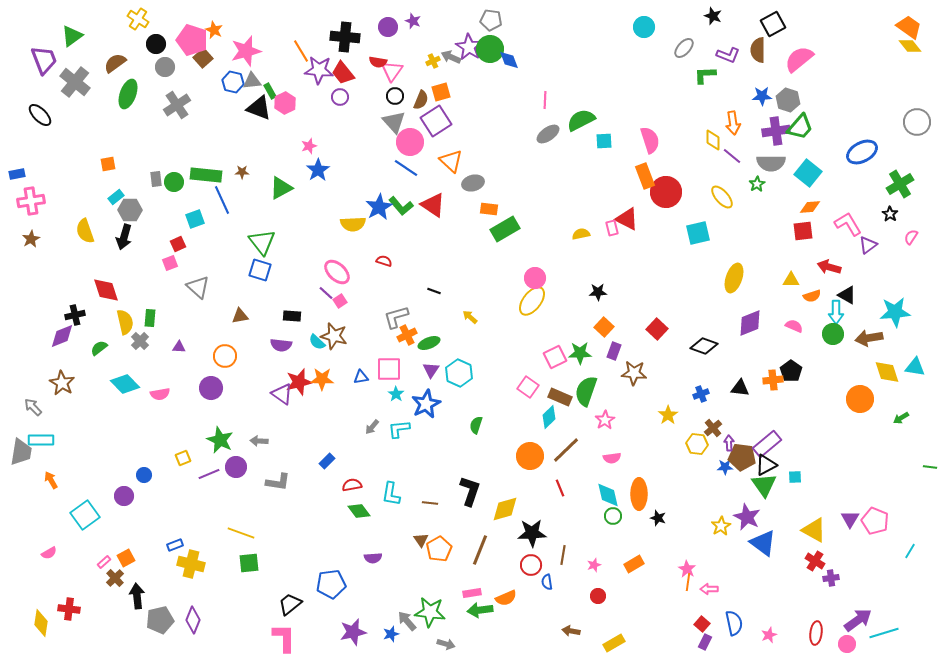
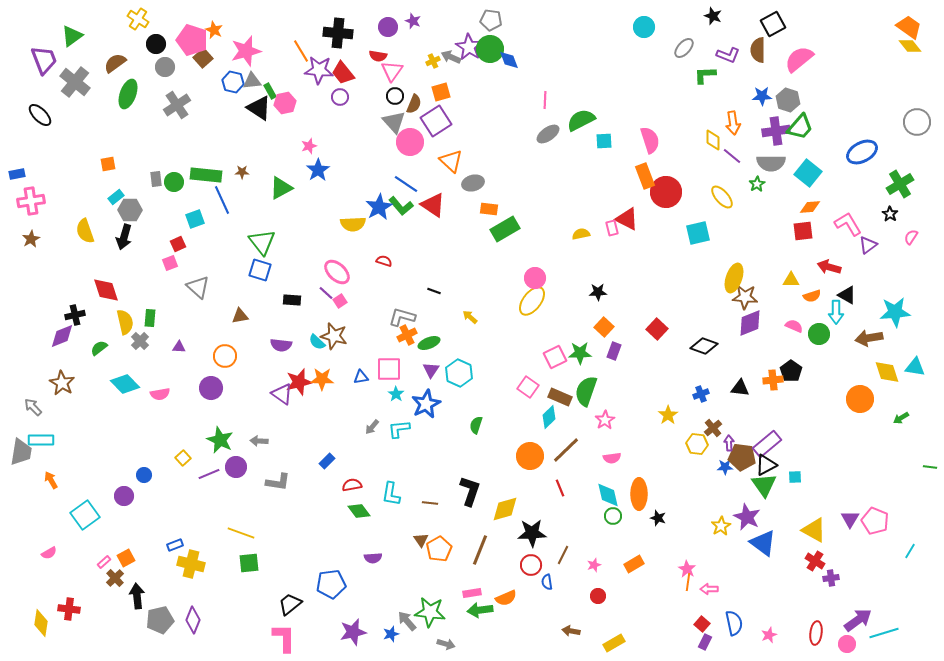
black cross at (345, 37): moved 7 px left, 4 px up
red semicircle at (378, 62): moved 6 px up
brown semicircle at (421, 100): moved 7 px left, 4 px down
pink hexagon at (285, 103): rotated 15 degrees clockwise
black triangle at (259, 108): rotated 12 degrees clockwise
blue line at (406, 168): moved 16 px down
black rectangle at (292, 316): moved 16 px up
gray L-shape at (396, 317): moved 6 px right; rotated 32 degrees clockwise
green circle at (833, 334): moved 14 px left
brown star at (634, 373): moved 111 px right, 76 px up
yellow square at (183, 458): rotated 21 degrees counterclockwise
brown line at (563, 555): rotated 18 degrees clockwise
